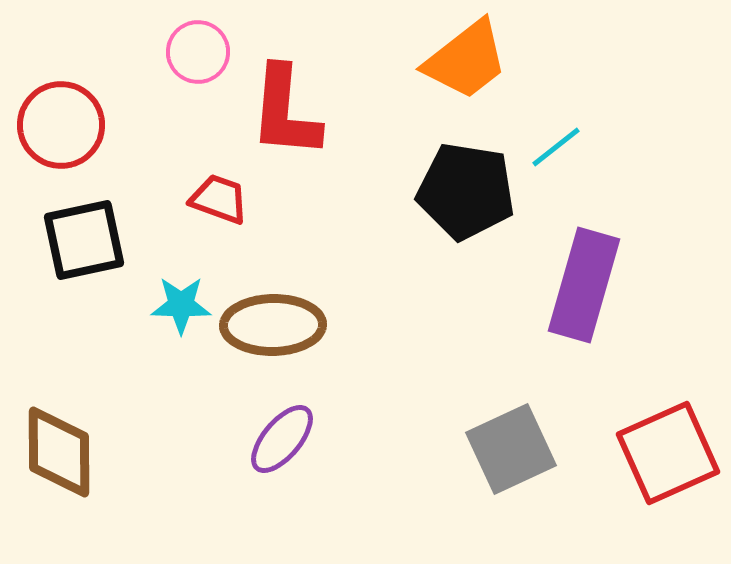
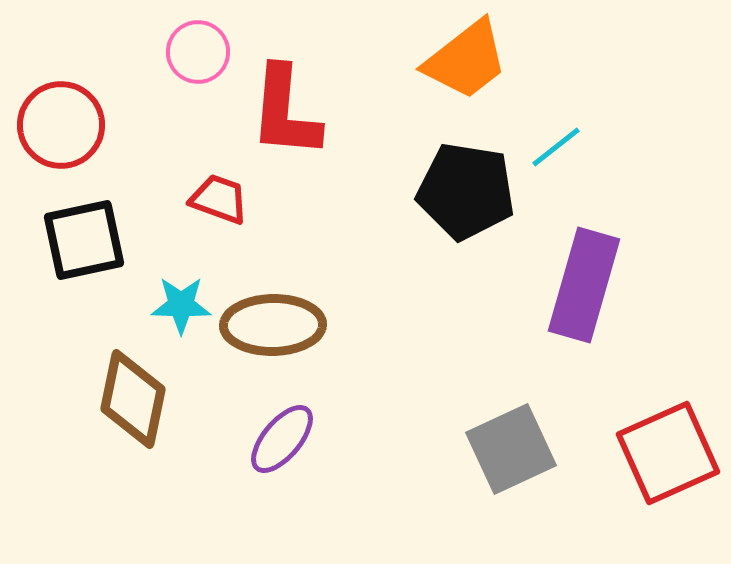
brown diamond: moved 74 px right, 53 px up; rotated 12 degrees clockwise
